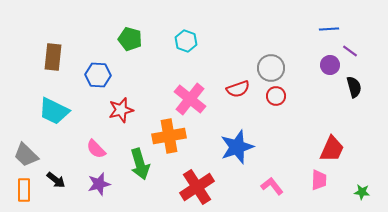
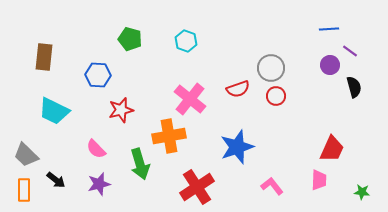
brown rectangle: moved 9 px left
